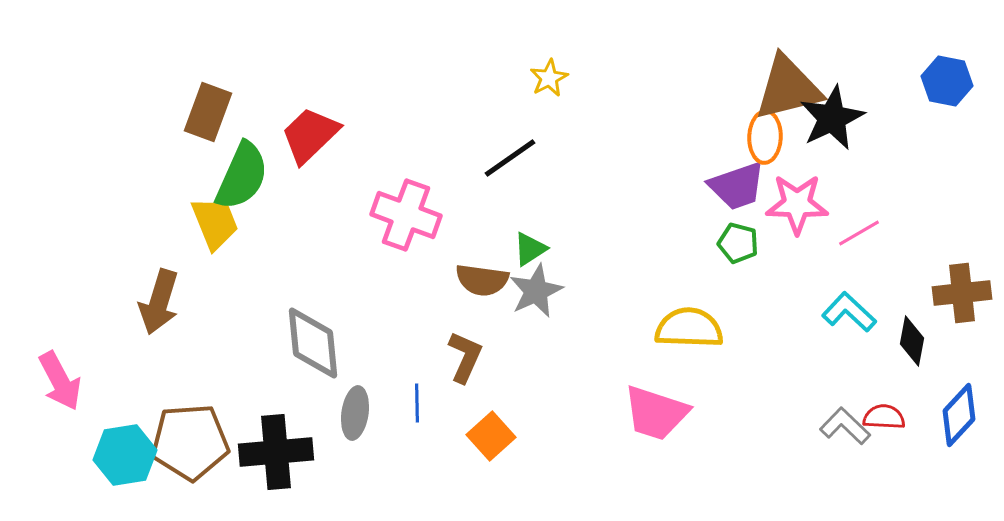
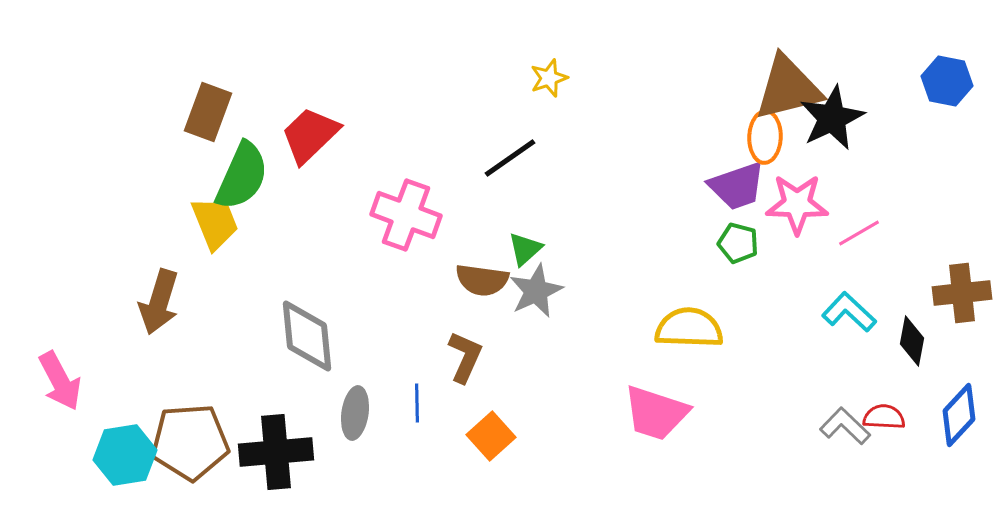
yellow star: rotated 9 degrees clockwise
green triangle: moved 5 px left; rotated 9 degrees counterclockwise
gray diamond: moved 6 px left, 7 px up
